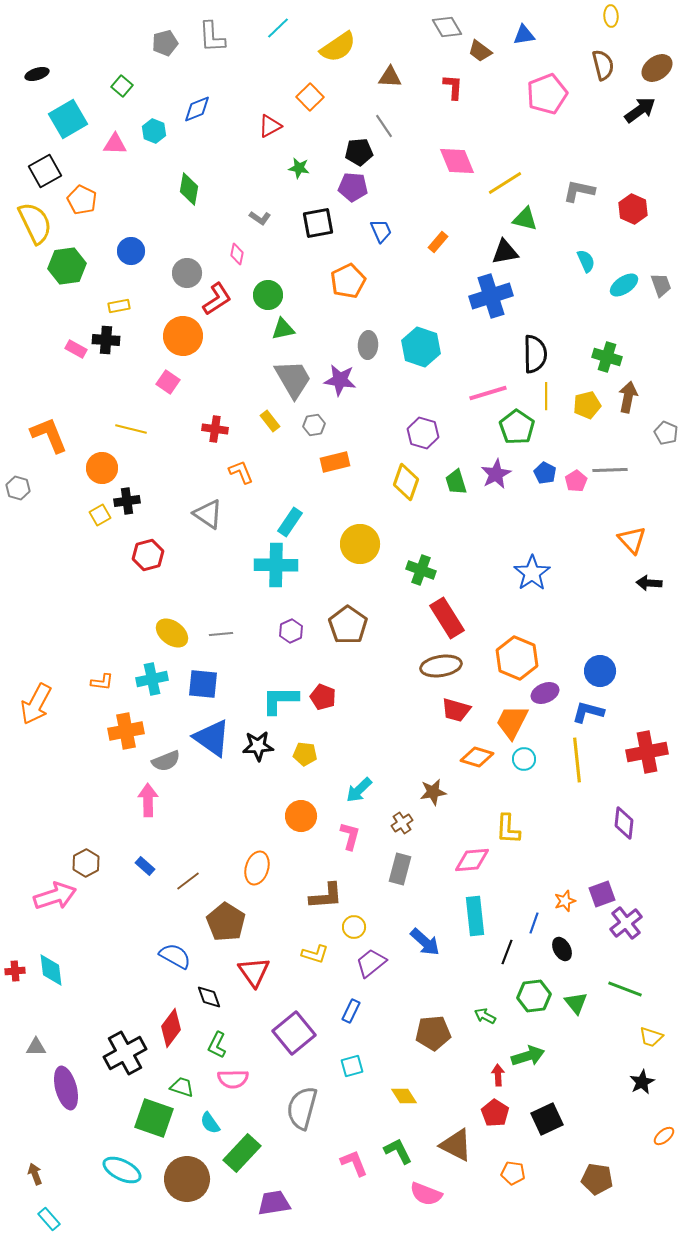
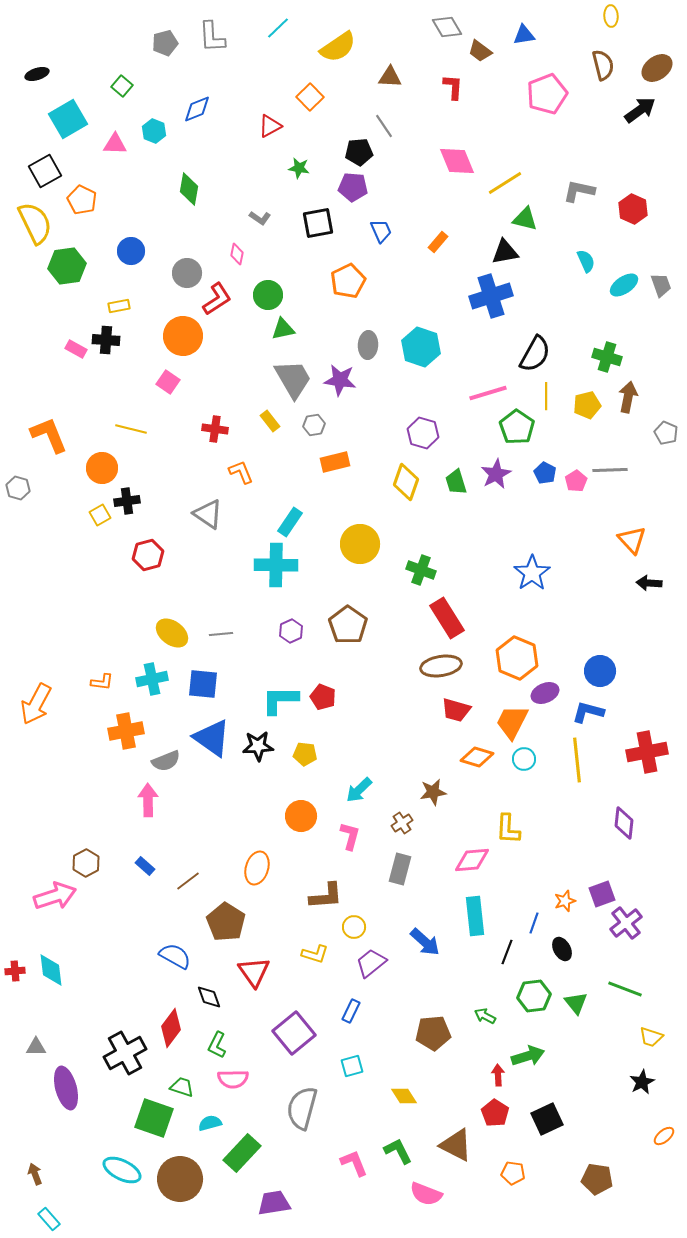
black semicircle at (535, 354): rotated 30 degrees clockwise
cyan semicircle at (210, 1123): rotated 110 degrees clockwise
brown circle at (187, 1179): moved 7 px left
